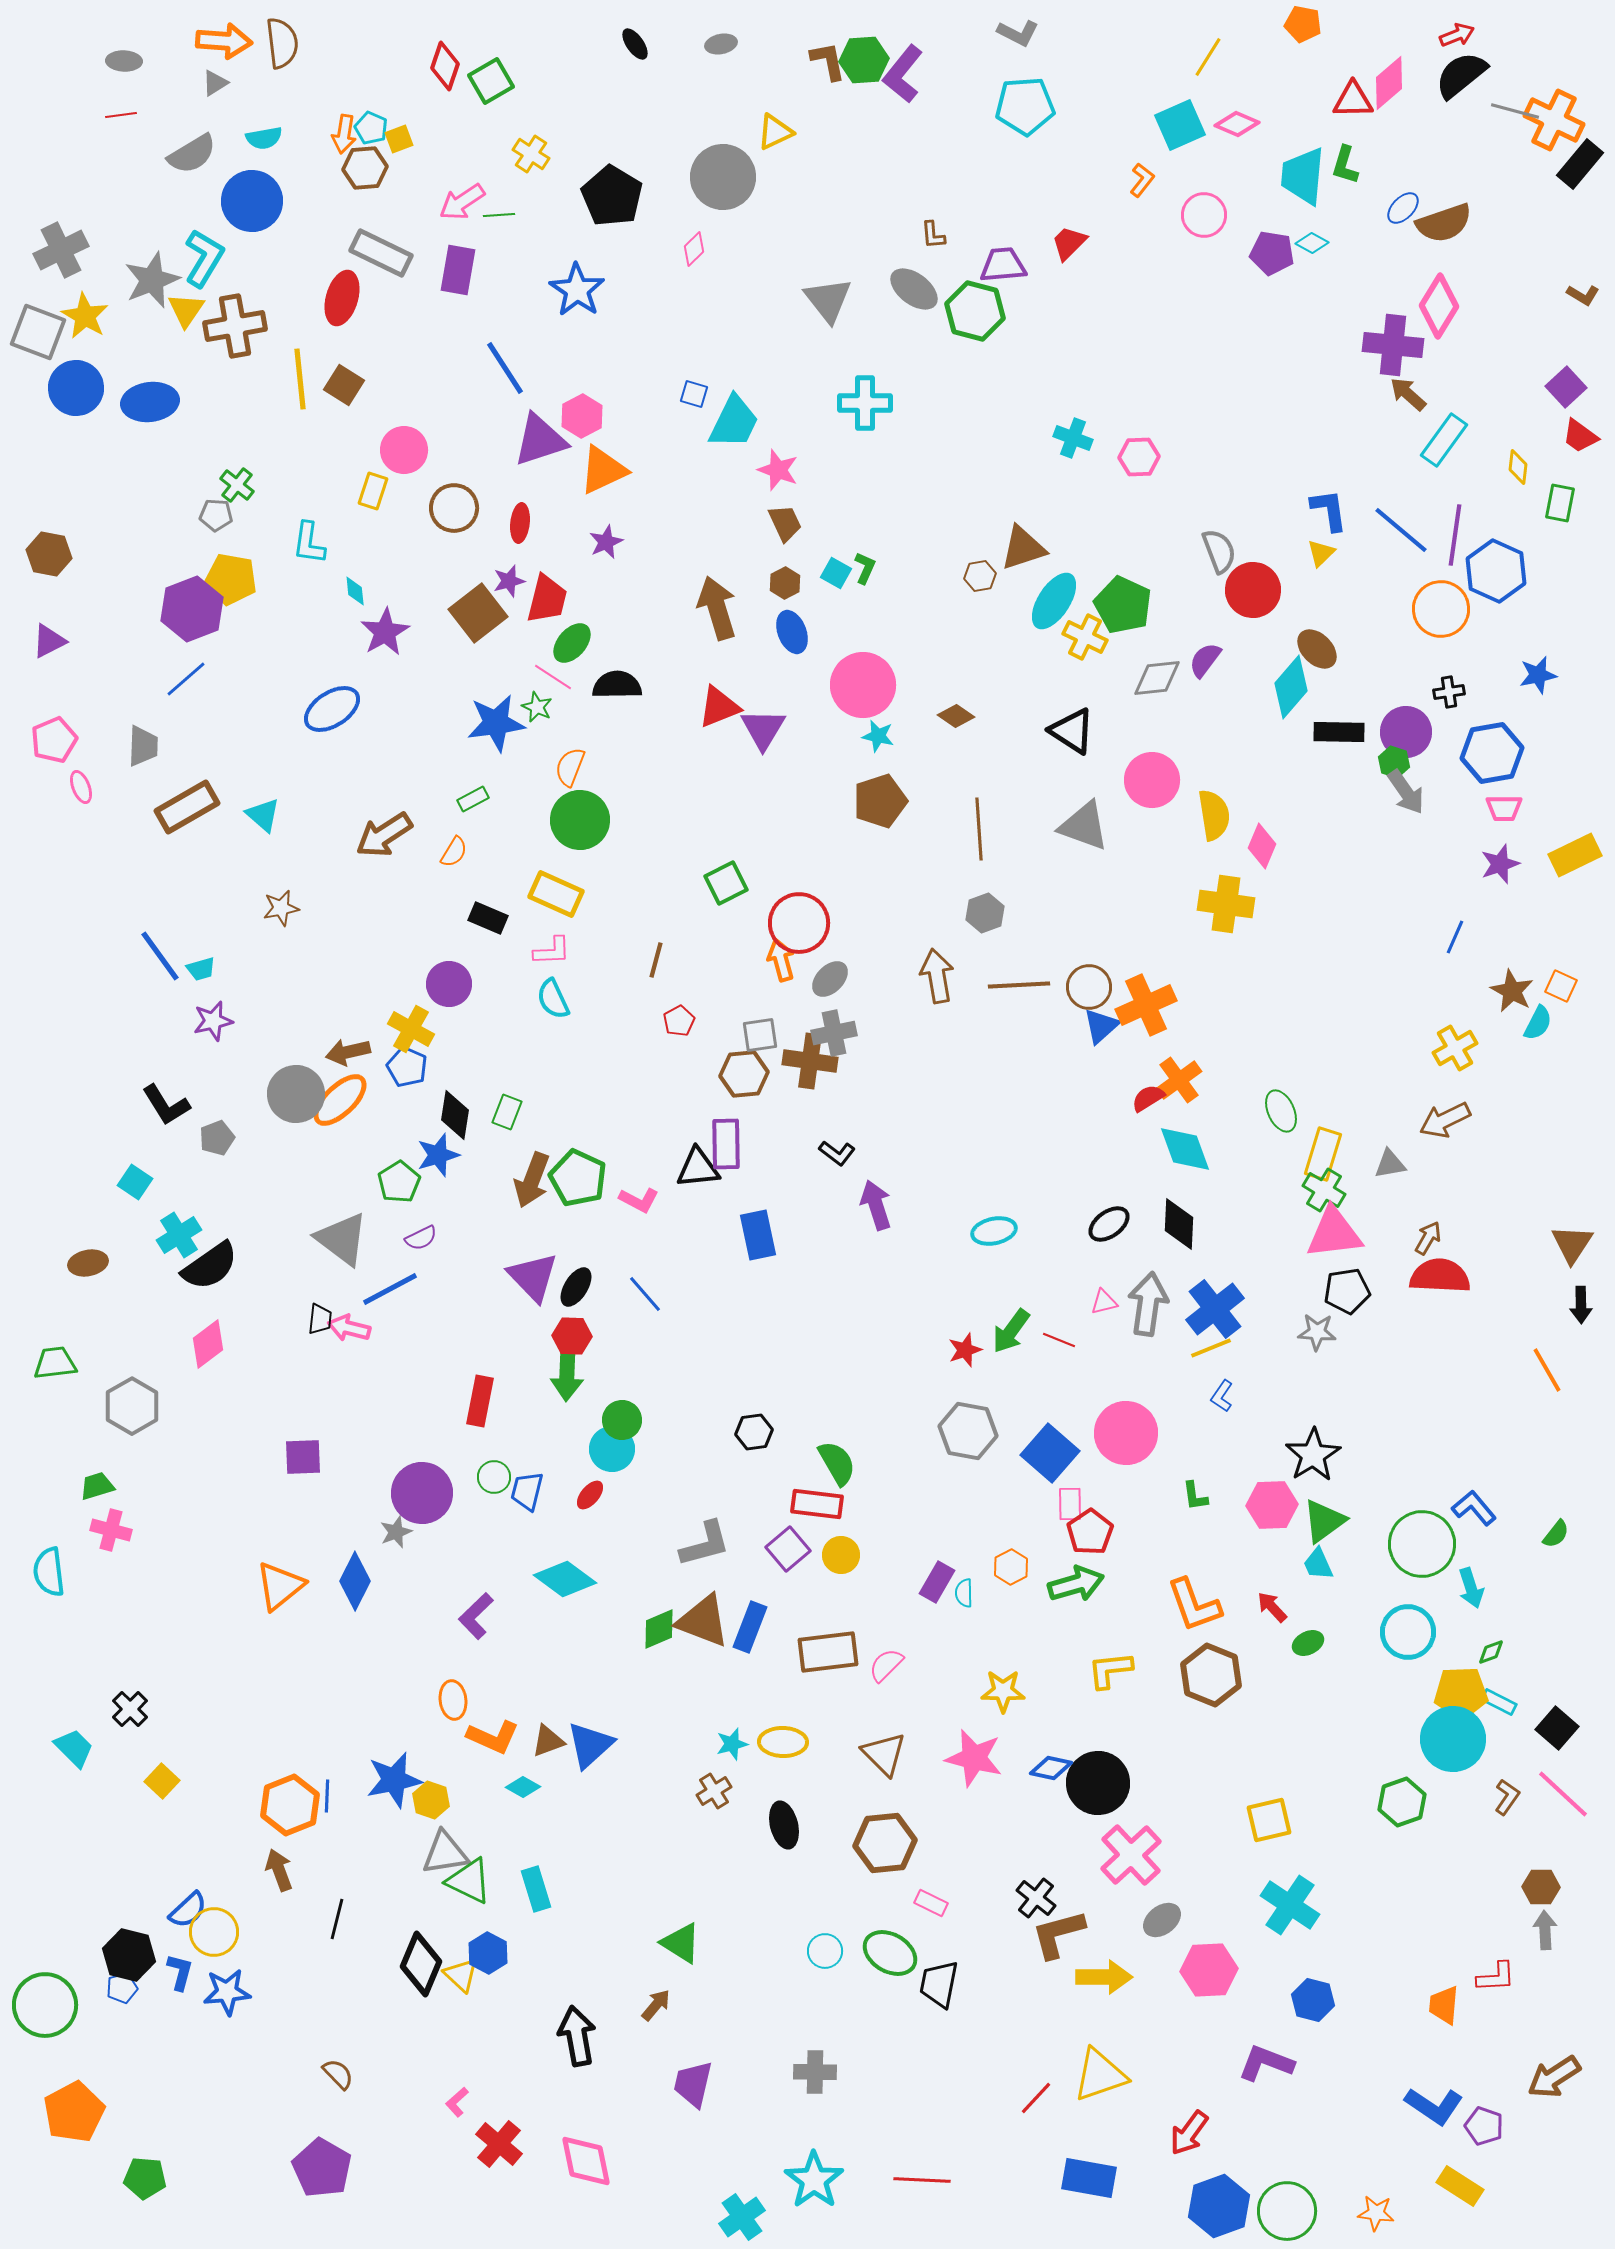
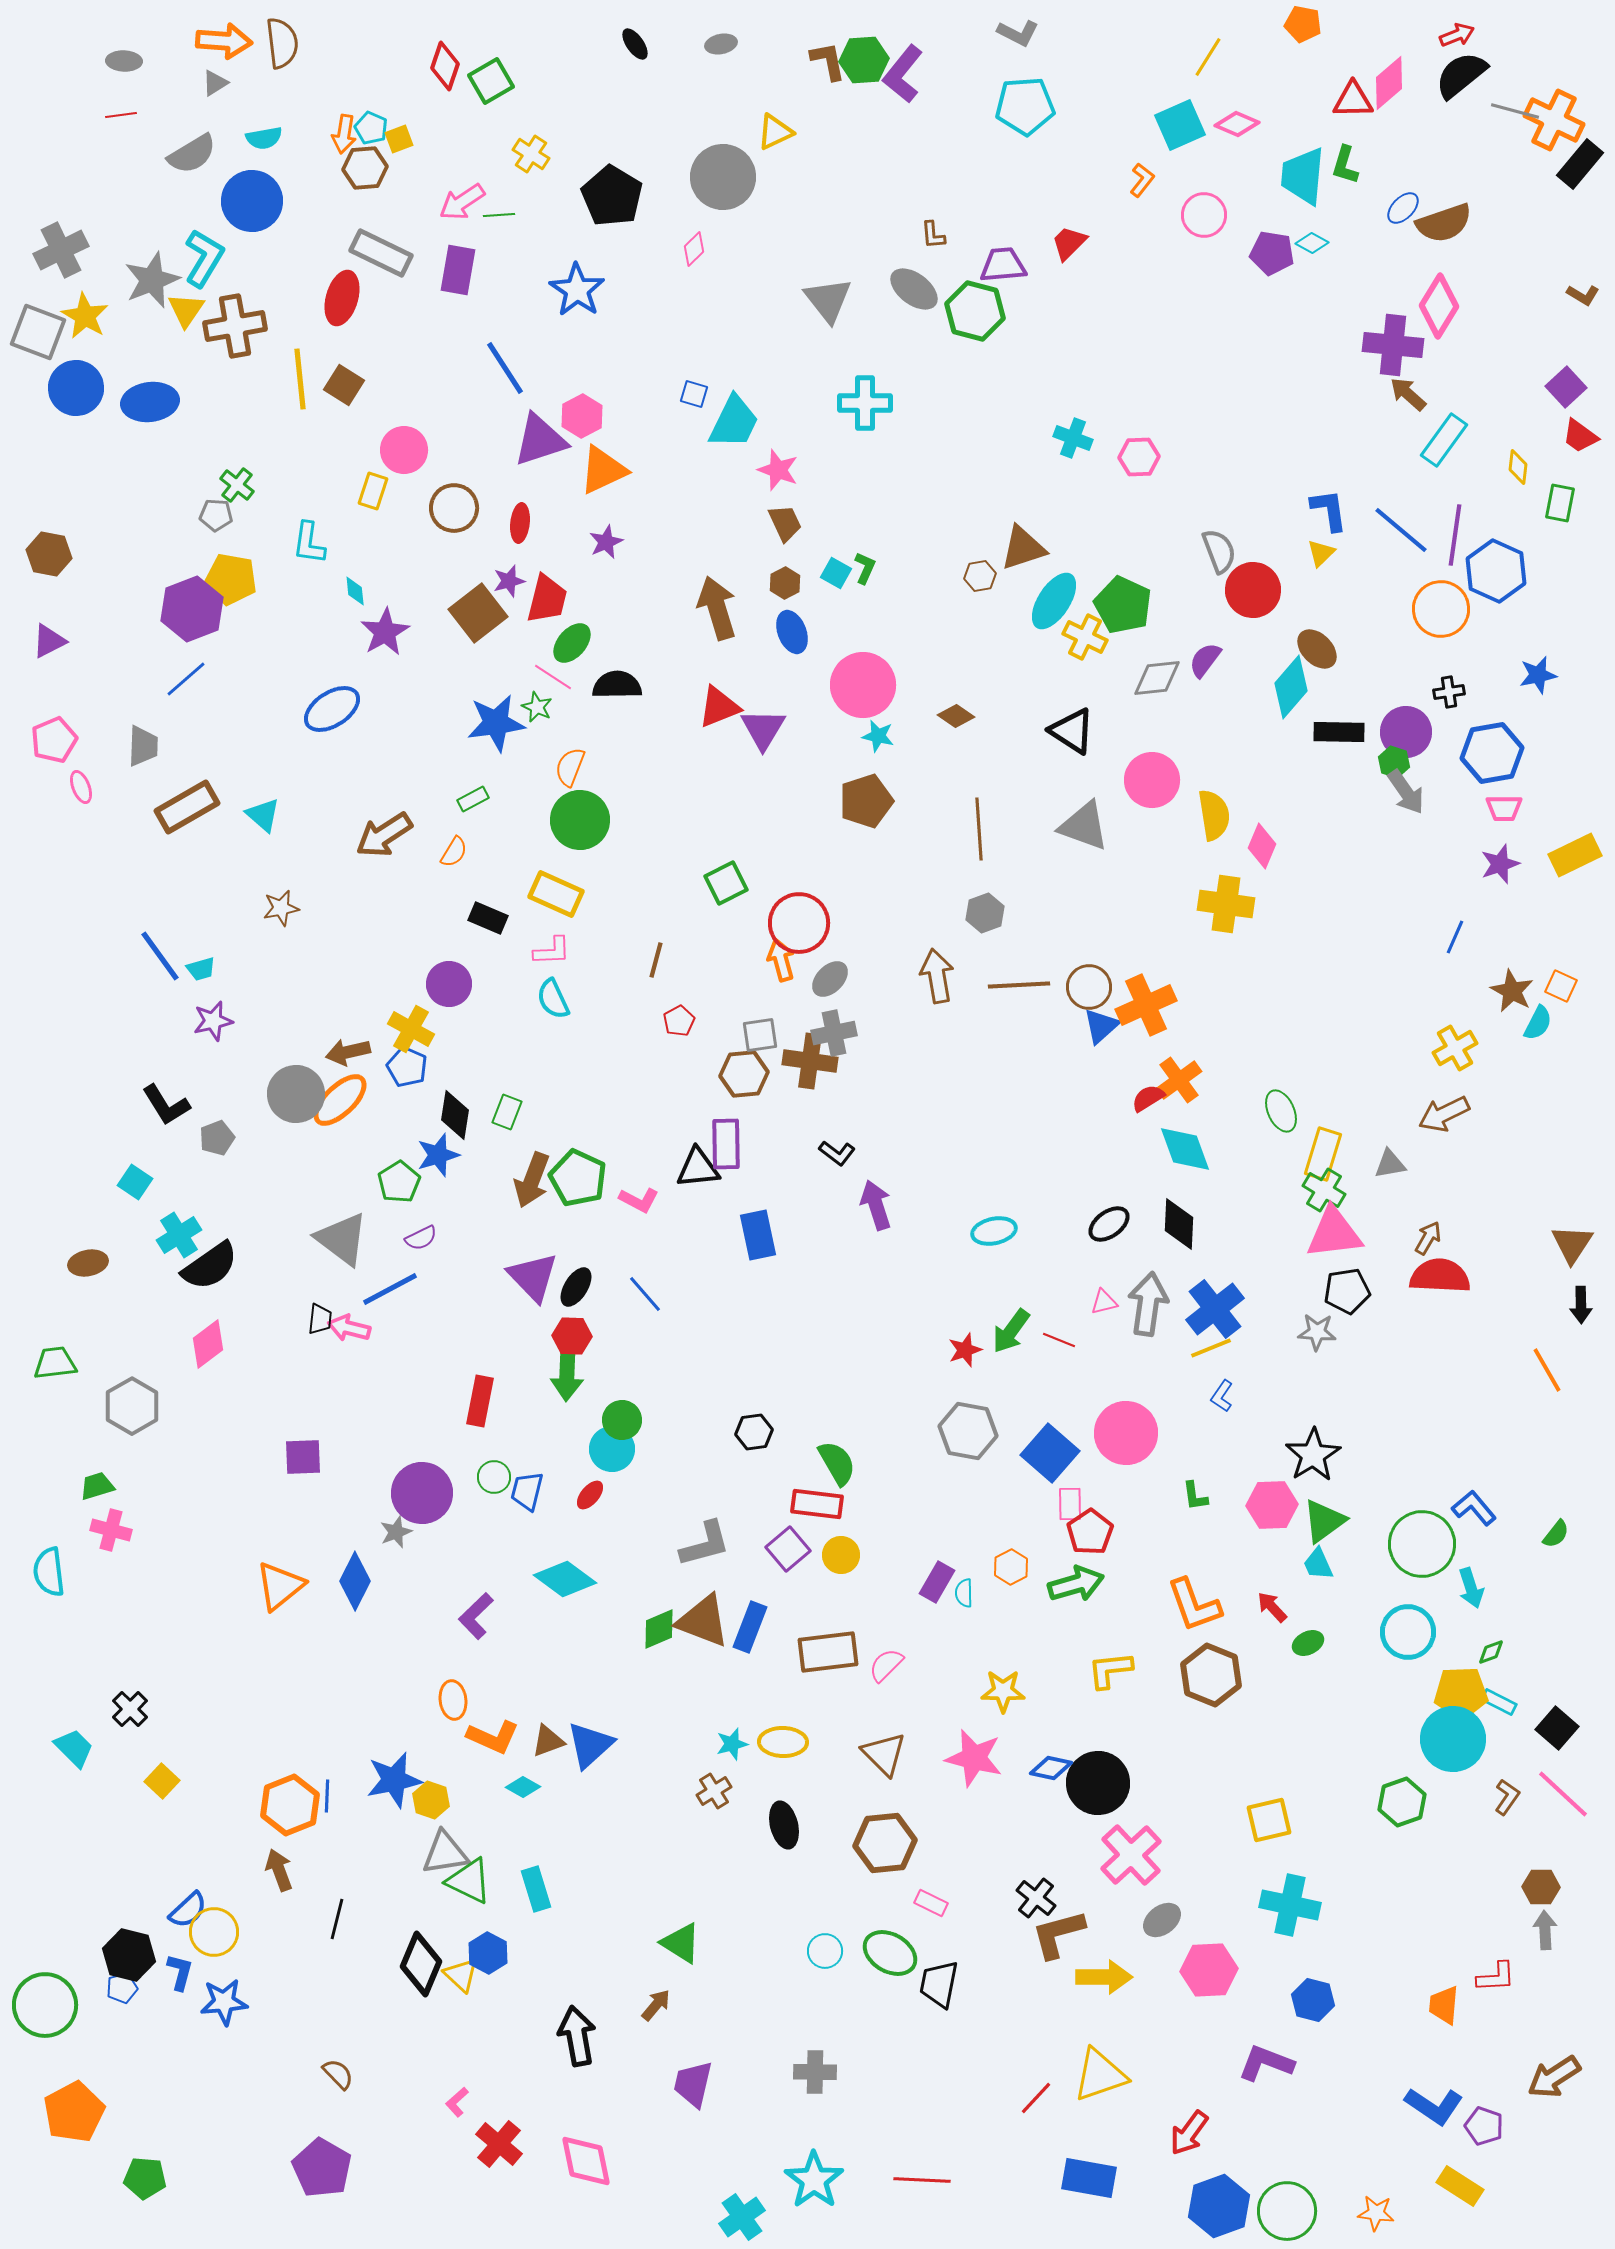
brown pentagon at (880, 801): moved 14 px left
brown arrow at (1445, 1120): moved 1 px left, 6 px up
cyan cross at (1290, 1905): rotated 22 degrees counterclockwise
blue star at (227, 1992): moved 3 px left, 10 px down
